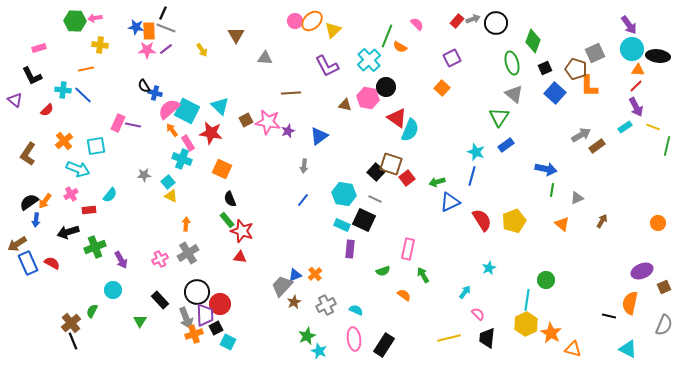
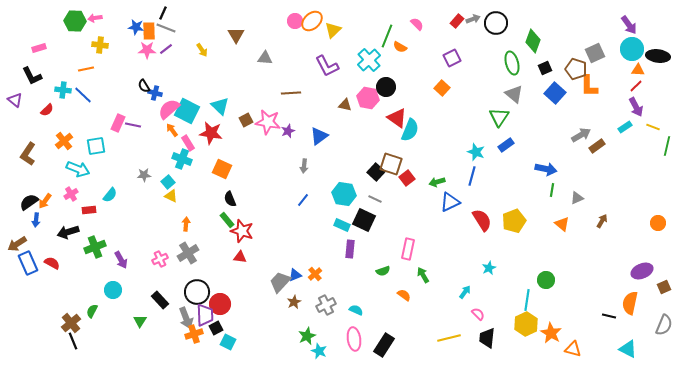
gray trapezoid at (282, 286): moved 2 px left, 4 px up
